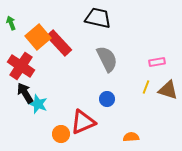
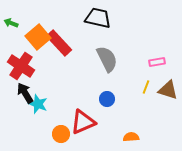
green arrow: rotated 48 degrees counterclockwise
